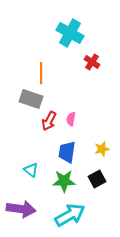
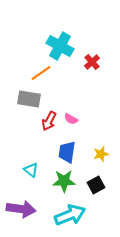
cyan cross: moved 10 px left, 13 px down
red cross: rotated 14 degrees clockwise
orange line: rotated 55 degrees clockwise
gray rectangle: moved 2 px left; rotated 10 degrees counterclockwise
pink semicircle: rotated 72 degrees counterclockwise
yellow star: moved 1 px left, 5 px down
black square: moved 1 px left, 6 px down
cyan arrow: rotated 8 degrees clockwise
